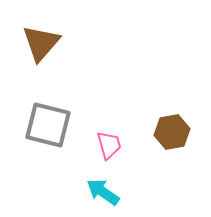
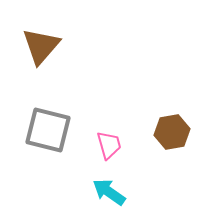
brown triangle: moved 3 px down
gray square: moved 5 px down
cyan arrow: moved 6 px right
